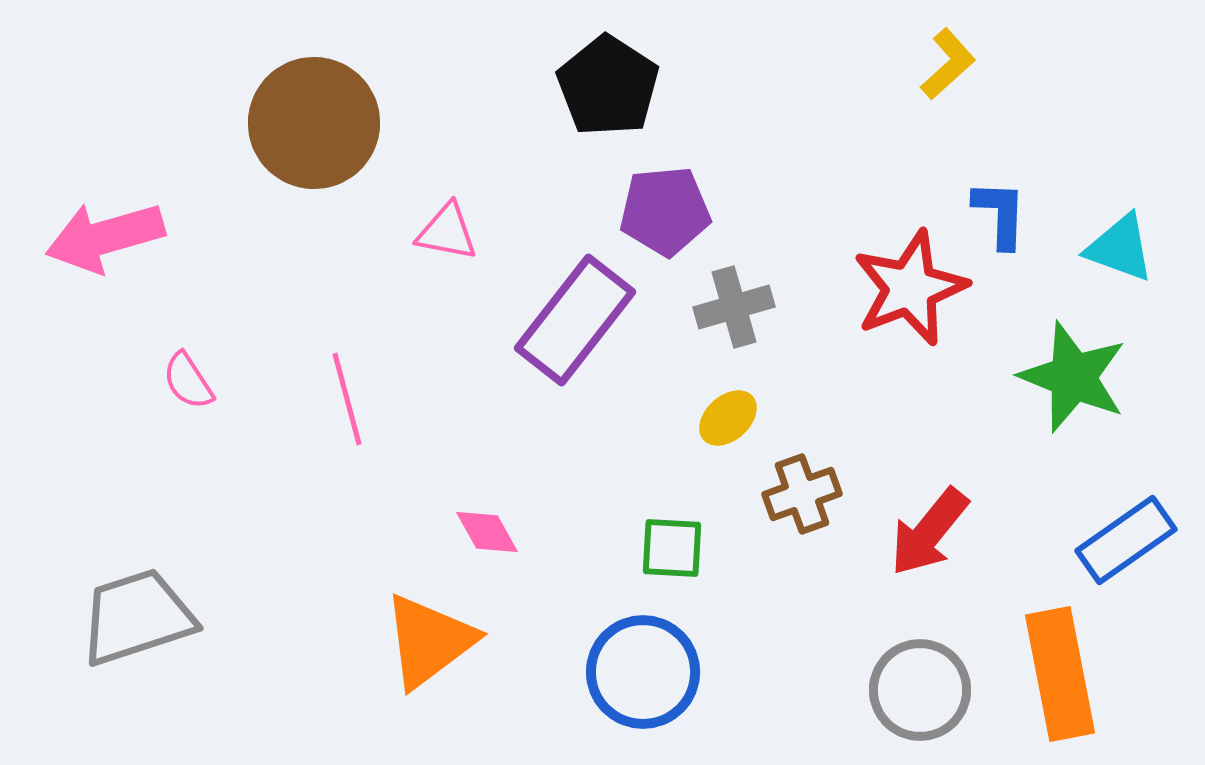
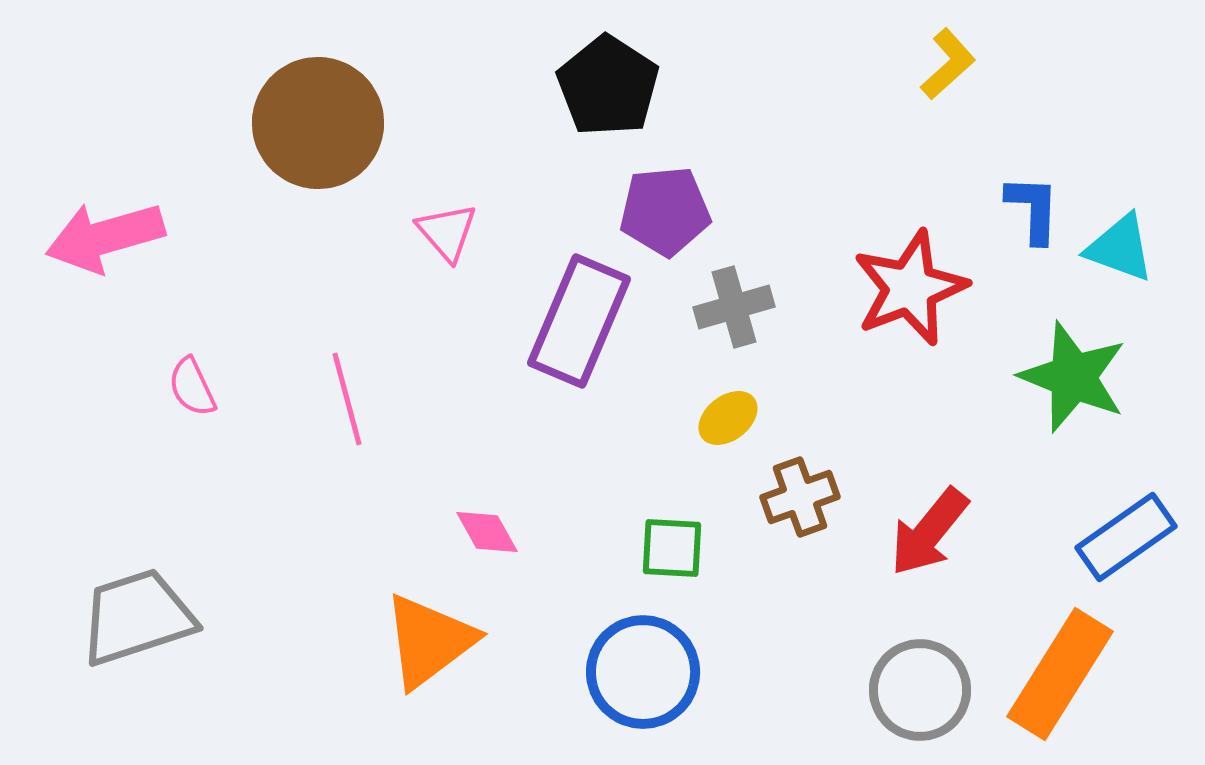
brown circle: moved 4 px right
blue L-shape: moved 33 px right, 5 px up
pink triangle: rotated 38 degrees clockwise
purple rectangle: moved 4 px right, 1 px down; rotated 15 degrees counterclockwise
pink semicircle: moved 4 px right, 6 px down; rotated 8 degrees clockwise
yellow ellipse: rotated 4 degrees clockwise
brown cross: moved 2 px left, 3 px down
blue rectangle: moved 3 px up
orange rectangle: rotated 43 degrees clockwise
